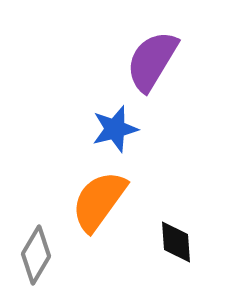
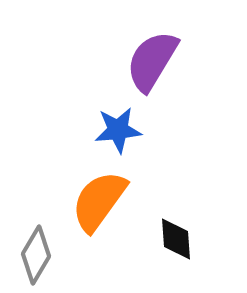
blue star: moved 3 px right, 1 px down; rotated 9 degrees clockwise
black diamond: moved 3 px up
